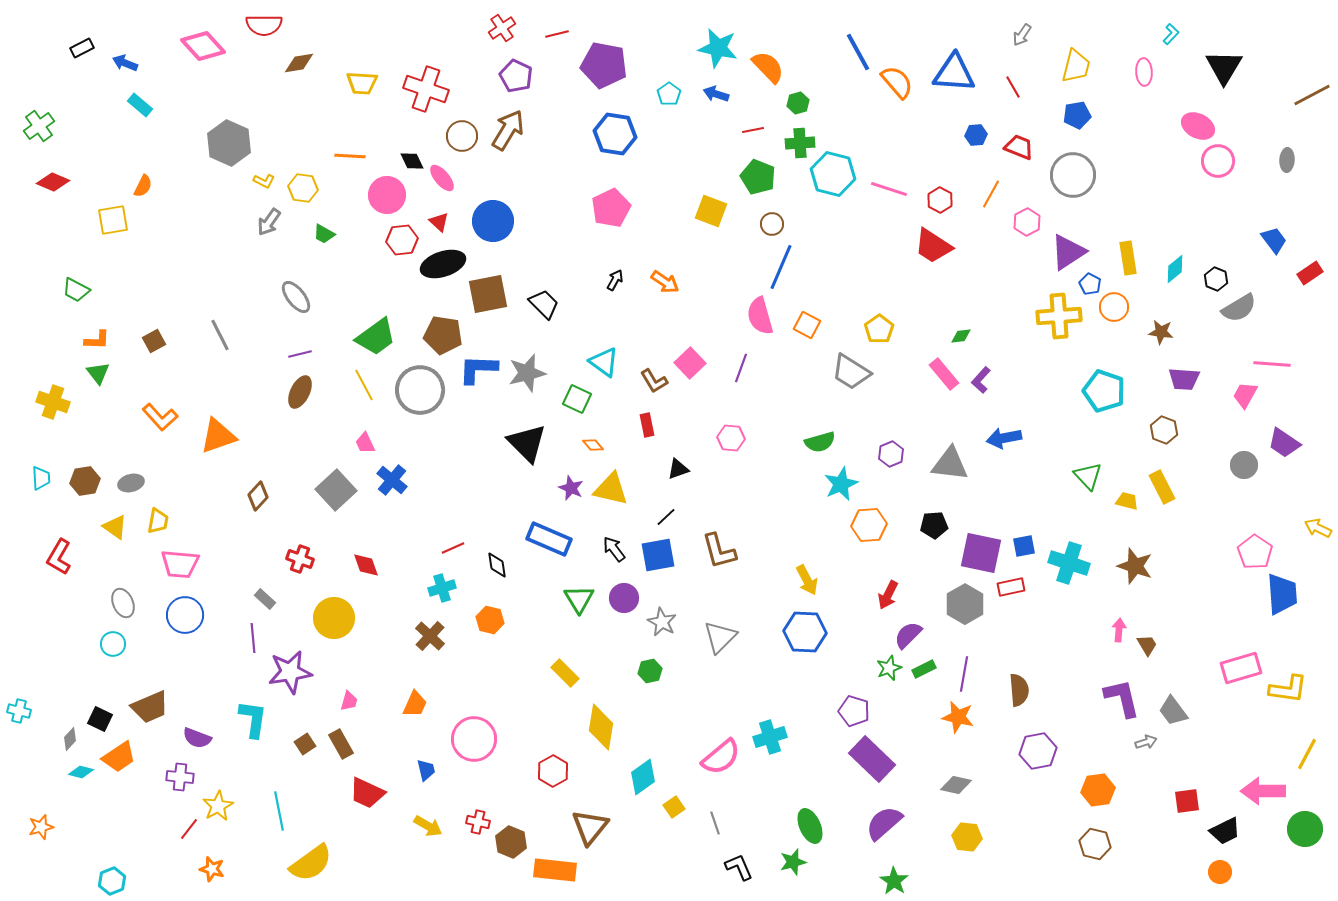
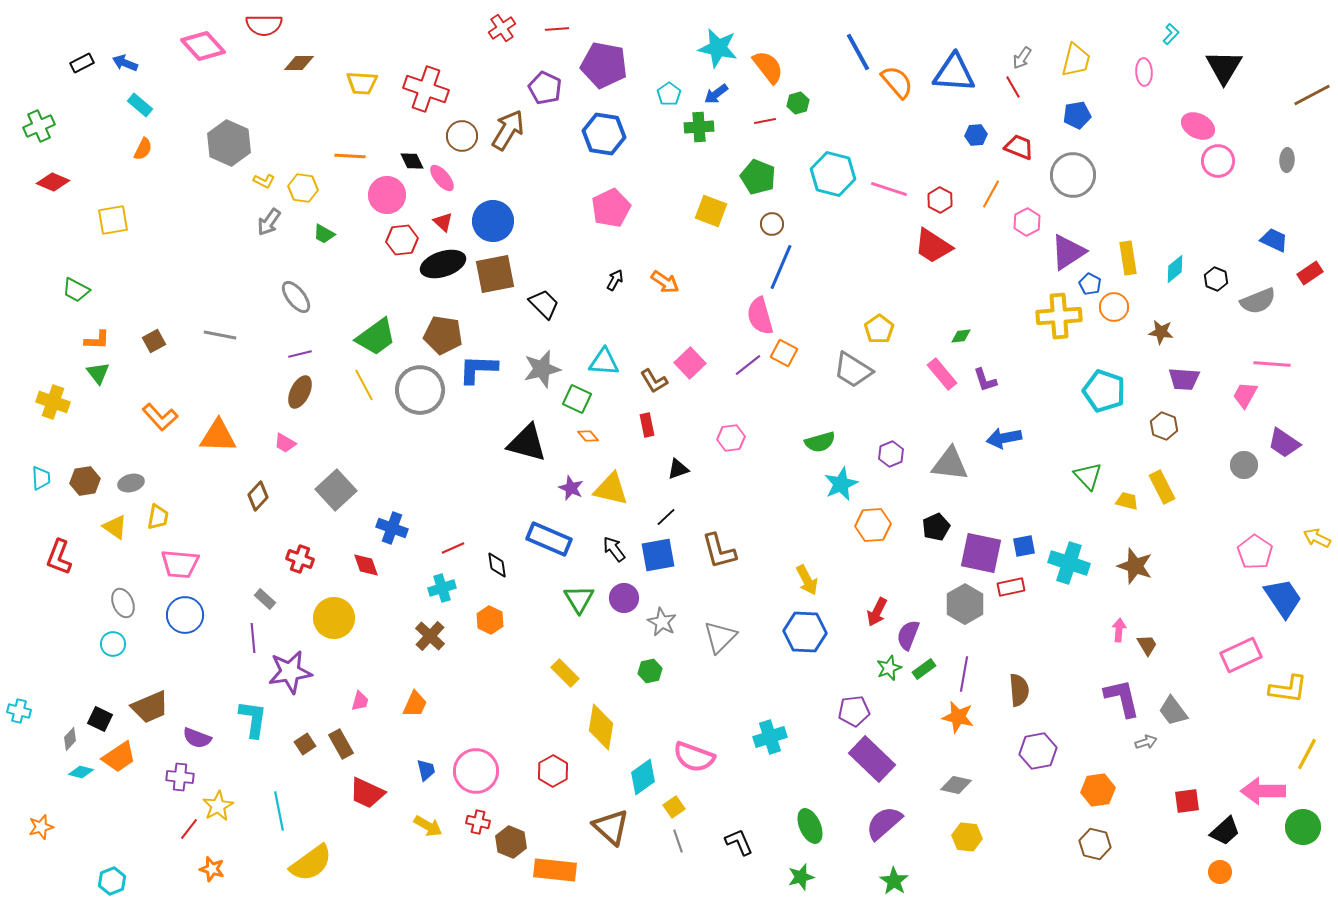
red line at (557, 34): moved 5 px up; rotated 10 degrees clockwise
gray arrow at (1022, 35): moved 23 px down
black rectangle at (82, 48): moved 15 px down
brown diamond at (299, 63): rotated 8 degrees clockwise
yellow trapezoid at (1076, 66): moved 6 px up
orange semicircle at (768, 67): rotated 6 degrees clockwise
purple pentagon at (516, 76): moved 29 px right, 12 px down
blue arrow at (716, 94): rotated 55 degrees counterclockwise
green cross at (39, 126): rotated 12 degrees clockwise
red line at (753, 130): moved 12 px right, 9 px up
blue hexagon at (615, 134): moved 11 px left
green cross at (800, 143): moved 101 px left, 16 px up
orange semicircle at (143, 186): moved 37 px up
red triangle at (439, 222): moved 4 px right
blue trapezoid at (1274, 240): rotated 28 degrees counterclockwise
brown square at (488, 294): moved 7 px right, 20 px up
gray semicircle at (1239, 308): moved 19 px right, 7 px up; rotated 9 degrees clockwise
orange square at (807, 325): moved 23 px left, 28 px down
gray line at (220, 335): rotated 52 degrees counterclockwise
cyan triangle at (604, 362): rotated 32 degrees counterclockwise
purple line at (741, 368): moved 7 px right, 3 px up; rotated 32 degrees clockwise
gray trapezoid at (851, 372): moved 2 px right, 2 px up
gray star at (527, 373): moved 15 px right, 4 px up
pink rectangle at (944, 374): moved 2 px left
purple L-shape at (981, 380): moved 4 px right; rotated 60 degrees counterclockwise
brown hexagon at (1164, 430): moved 4 px up
orange triangle at (218, 436): rotated 21 degrees clockwise
pink hexagon at (731, 438): rotated 12 degrees counterclockwise
pink trapezoid at (365, 443): moved 80 px left; rotated 35 degrees counterclockwise
black triangle at (527, 443): rotated 30 degrees counterclockwise
orange diamond at (593, 445): moved 5 px left, 9 px up
blue cross at (392, 480): moved 48 px down; rotated 20 degrees counterclockwise
yellow trapezoid at (158, 521): moved 4 px up
orange hexagon at (869, 525): moved 4 px right
black pentagon at (934, 525): moved 2 px right, 2 px down; rotated 20 degrees counterclockwise
yellow arrow at (1318, 528): moved 1 px left, 10 px down
red L-shape at (59, 557): rotated 9 degrees counterclockwise
blue trapezoid at (1282, 594): moved 1 px right, 4 px down; rotated 30 degrees counterclockwise
red arrow at (888, 595): moved 11 px left, 17 px down
orange hexagon at (490, 620): rotated 12 degrees clockwise
purple semicircle at (908, 635): rotated 24 degrees counterclockwise
pink rectangle at (1241, 668): moved 13 px up; rotated 9 degrees counterclockwise
green rectangle at (924, 669): rotated 10 degrees counterclockwise
pink trapezoid at (349, 701): moved 11 px right
purple pentagon at (854, 711): rotated 24 degrees counterclockwise
pink circle at (474, 739): moved 2 px right, 32 px down
pink semicircle at (721, 757): moved 27 px left; rotated 60 degrees clockwise
gray line at (715, 823): moved 37 px left, 18 px down
brown triangle at (590, 827): moved 21 px right; rotated 27 degrees counterclockwise
green circle at (1305, 829): moved 2 px left, 2 px up
black trapezoid at (1225, 831): rotated 16 degrees counterclockwise
green star at (793, 862): moved 8 px right, 15 px down
black L-shape at (739, 867): moved 25 px up
